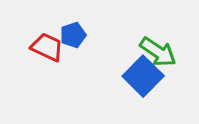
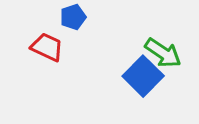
blue pentagon: moved 18 px up
green arrow: moved 5 px right, 1 px down
